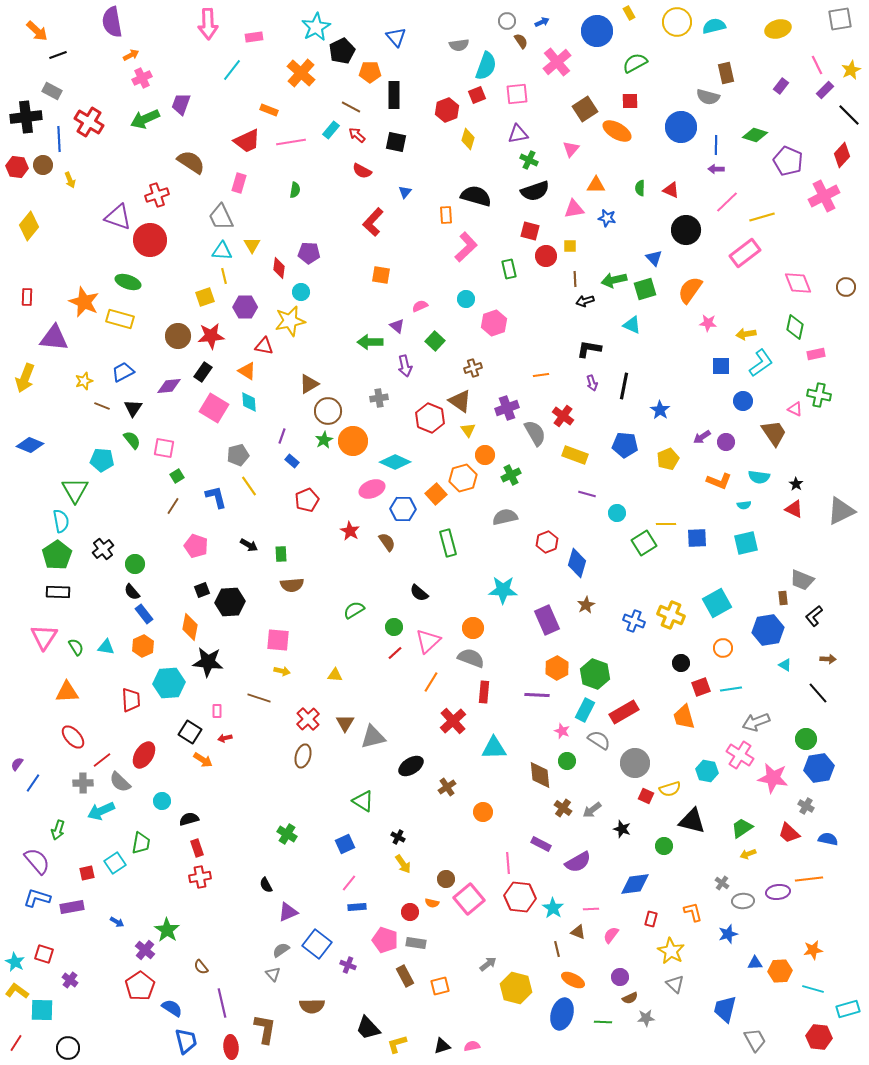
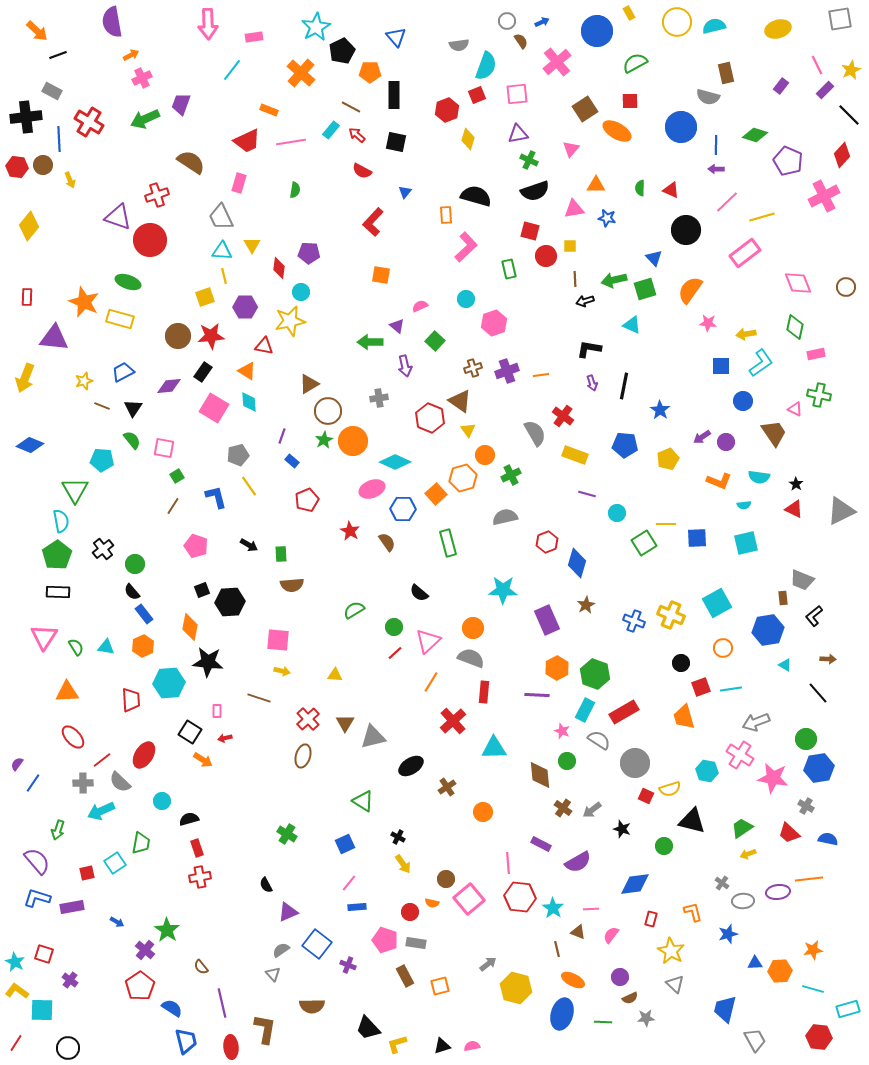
purple cross at (507, 408): moved 37 px up
